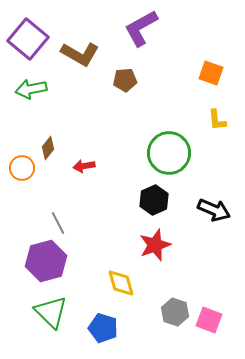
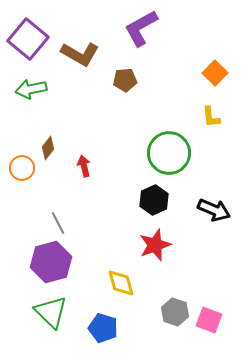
orange square: moved 4 px right; rotated 25 degrees clockwise
yellow L-shape: moved 6 px left, 3 px up
red arrow: rotated 85 degrees clockwise
purple hexagon: moved 5 px right, 1 px down
